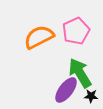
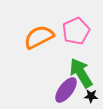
green arrow: moved 1 px right
